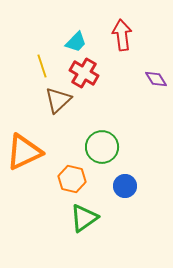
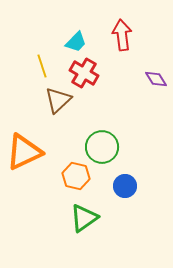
orange hexagon: moved 4 px right, 3 px up
